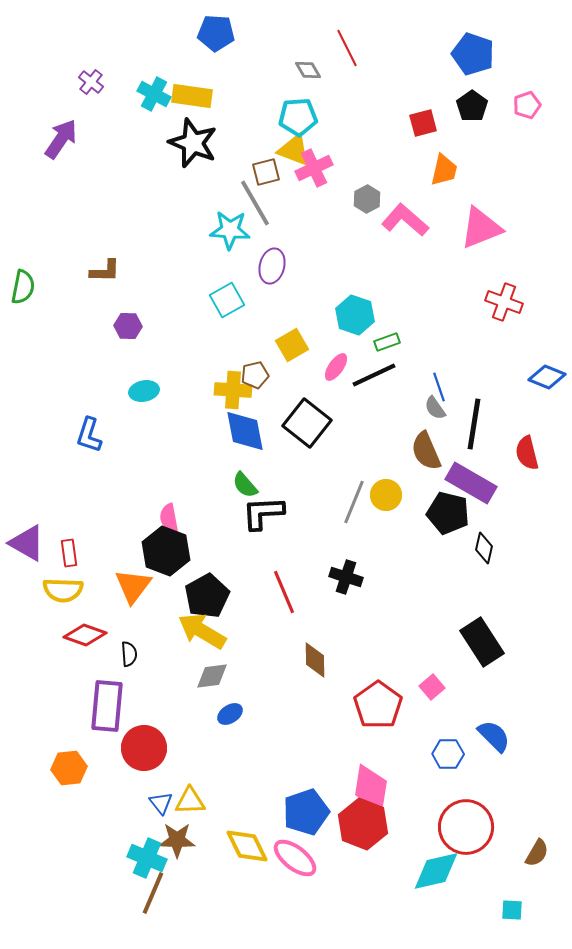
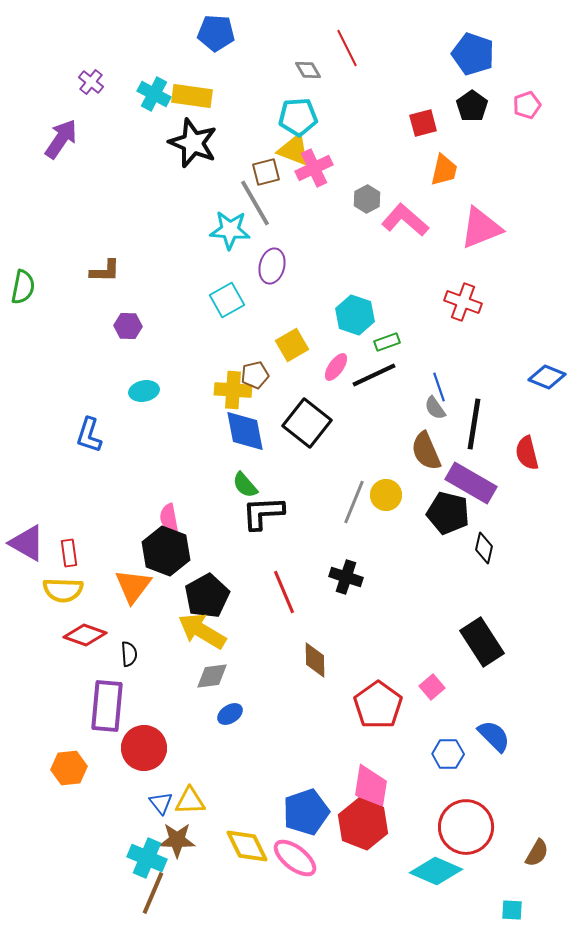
red cross at (504, 302): moved 41 px left
cyan diamond at (436, 871): rotated 36 degrees clockwise
